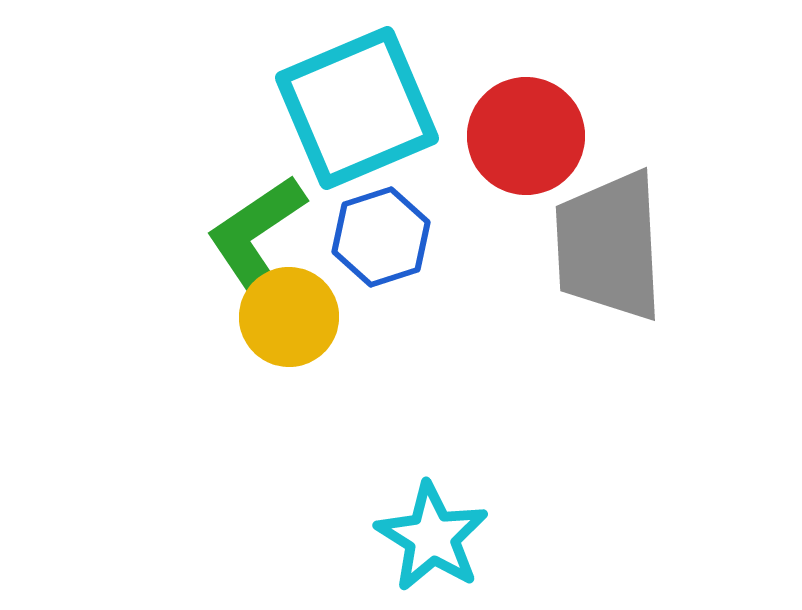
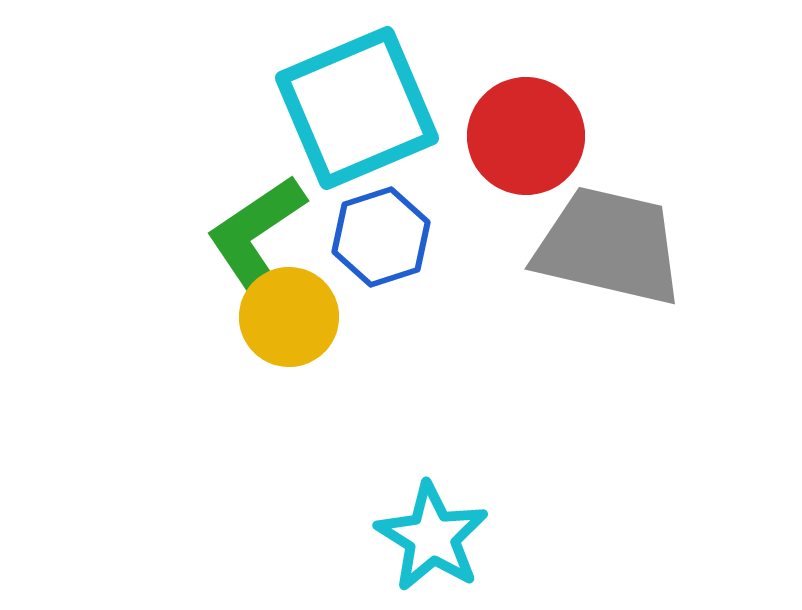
gray trapezoid: rotated 106 degrees clockwise
